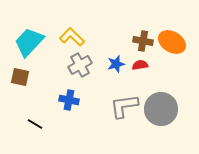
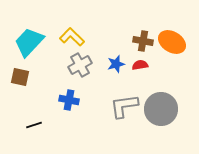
black line: moved 1 px left, 1 px down; rotated 49 degrees counterclockwise
